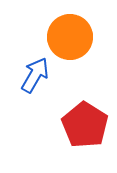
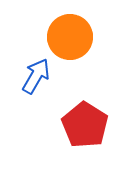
blue arrow: moved 1 px right, 1 px down
